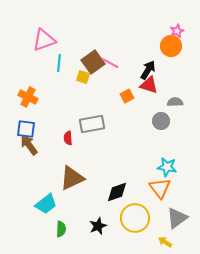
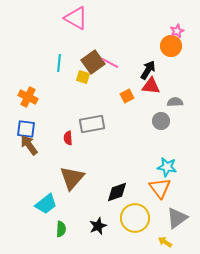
pink triangle: moved 32 px right, 22 px up; rotated 50 degrees clockwise
red triangle: moved 2 px right, 1 px down; rotated 12 degrees counterclockwise
brown triangle: rotated 24 degrees counterclockwise
